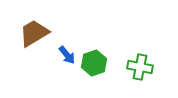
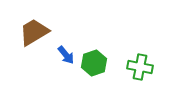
brown trapezoid: moved 1 px up
blue arrow: moved 1 px left
